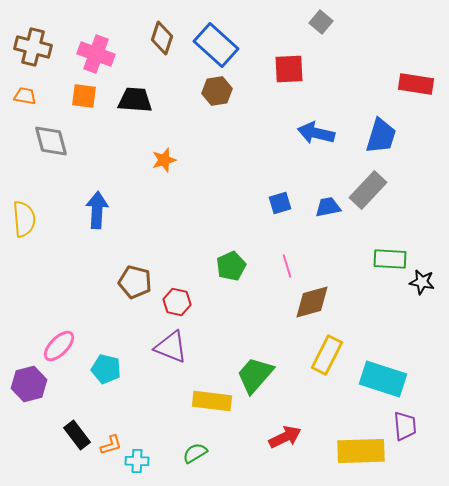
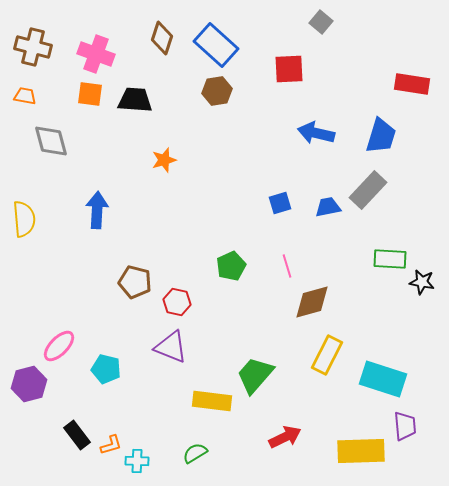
red rectangle at (416, 84): moved 4 px left
orange square at (84, 96): moved 6 px right, 2 px up
